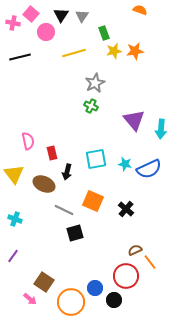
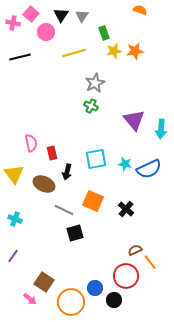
pink semicircle: moved 3 px right, 2 px down
